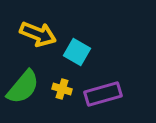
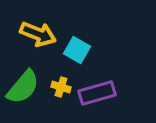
cyan square: moved 2 px up
yellow cross: moved 1 px left, 2 px up
purple rectangle: moved 6 px left, 1 px up
